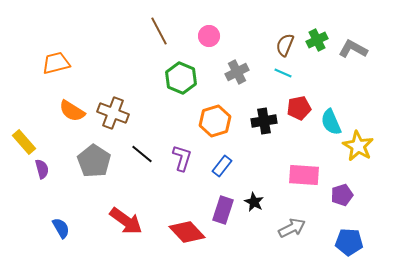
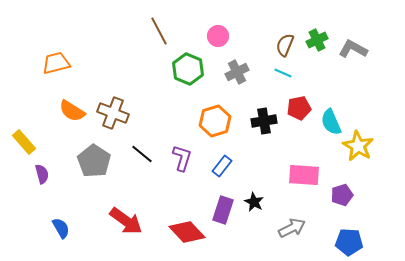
pink circle: moved 9 px right
green hexagon: moved 7 px right, 9 px up
purple semicircle: moved 5 px down
